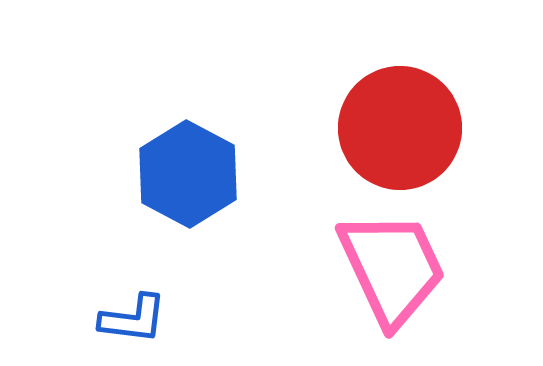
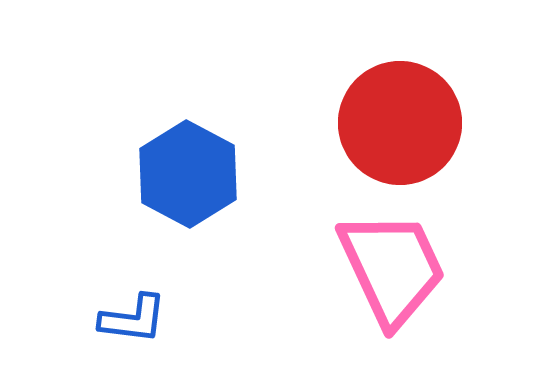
red circle: moved 5 px up
